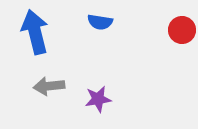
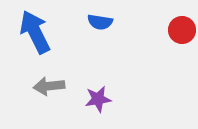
blue arrow: rotated 12 degrees counterclockwise
